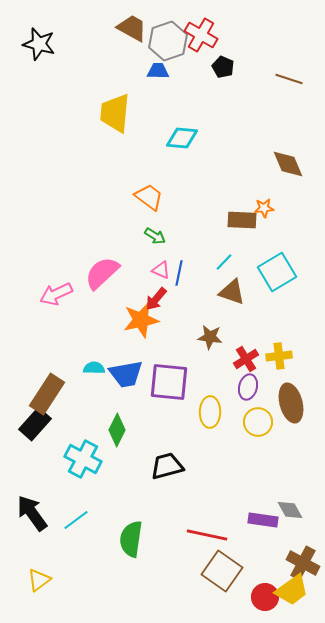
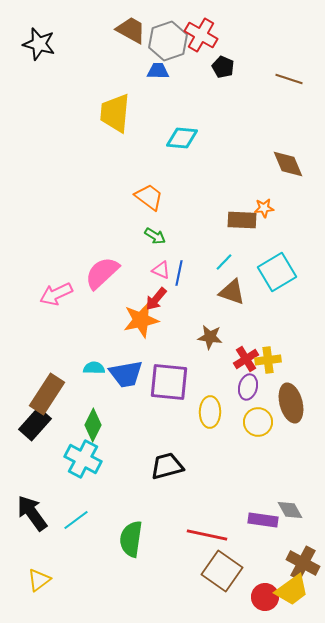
brown trapezoid at (132, 28): moved 1 px left, 2 px down
yellow cross at (279, 356): moved 11 px left, 4 px down
green diamond at (117, 430): moved 24 px left, 5 px up
